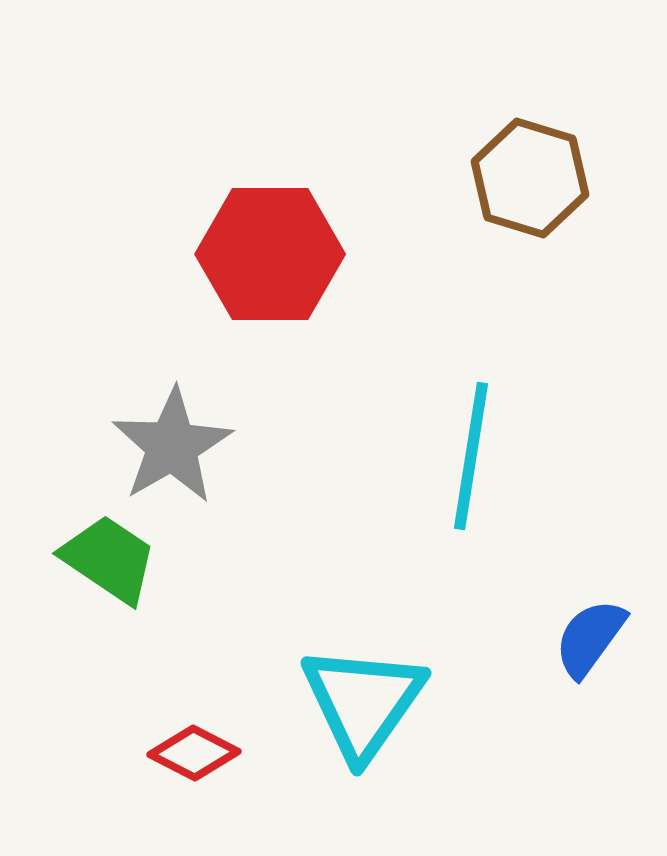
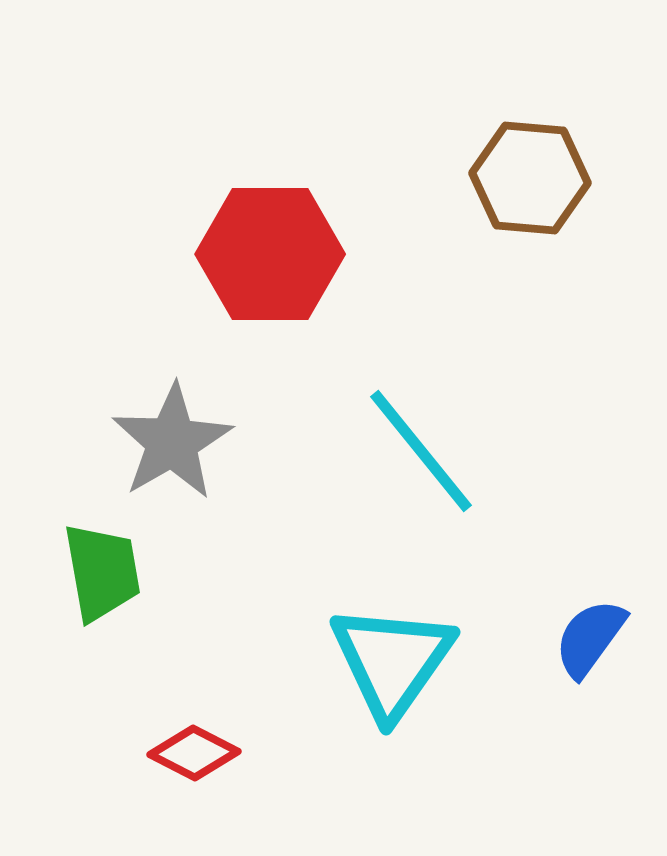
brown hexagon: rotated 12 degrees counterclockwise
gray star: moved 4 px up
cyan line: moved 50 px left, 5 px up; rotated 48 degrees counterclockwise
green trapezoid: moved 7 px left, 13 px down; rotated 46 degrees clockwise
cyan triangle: moved 29 px right, 41 px up
